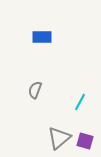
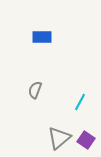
purple square: moved 1 px right, 1 px up; rotated 18 degrees clockwise
